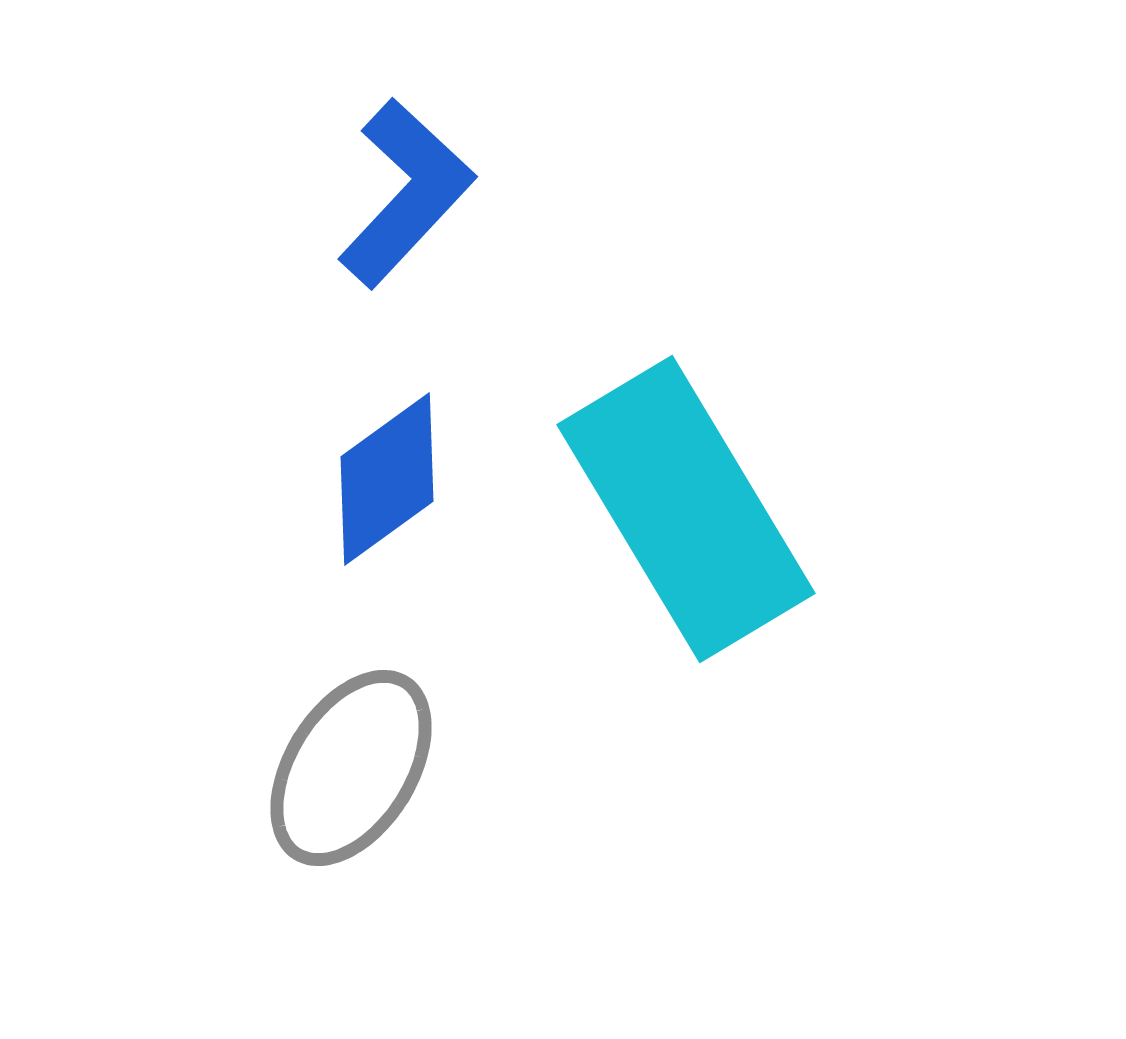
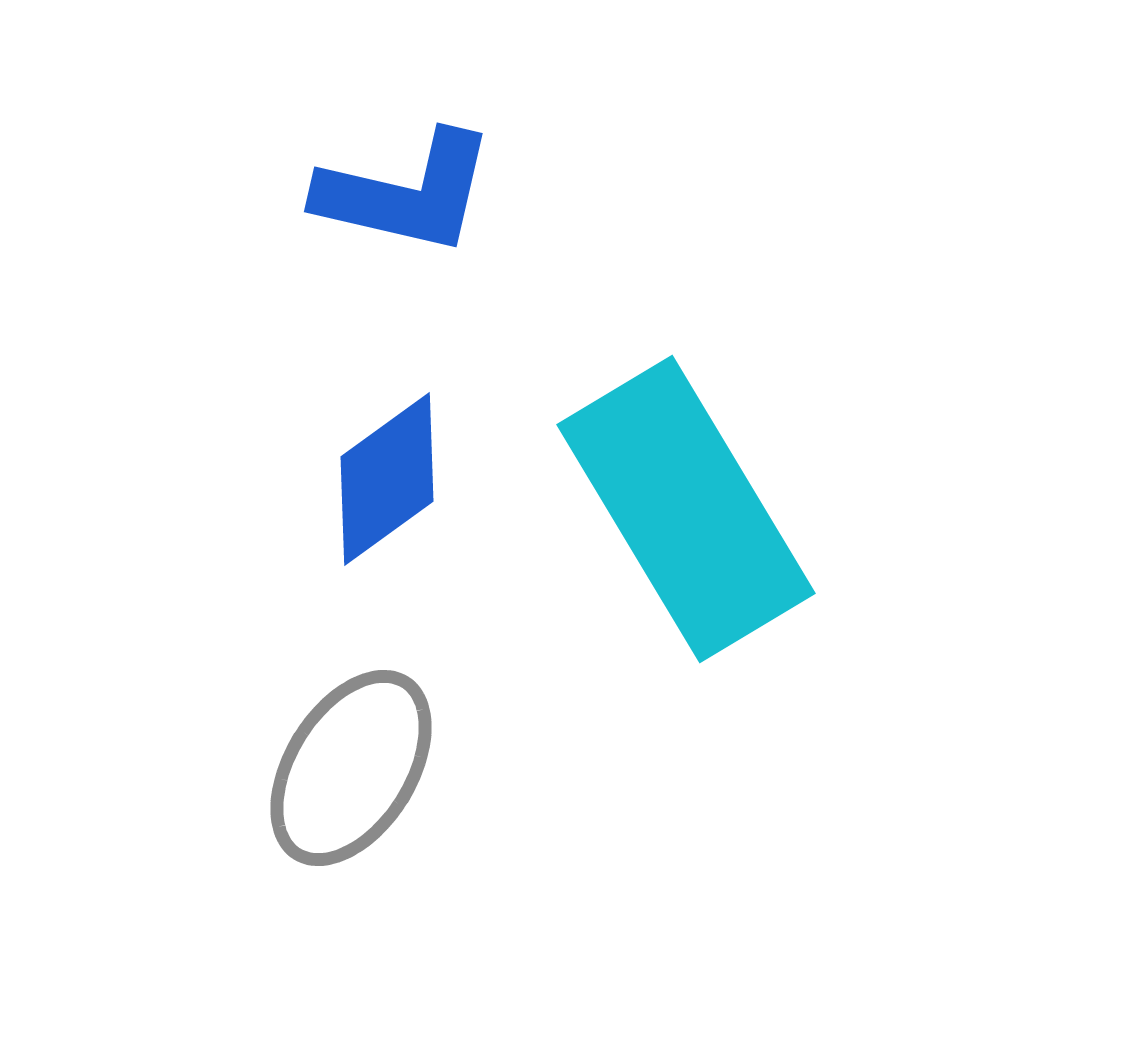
blue L-shape: rotated 60 degrees clockwise
